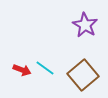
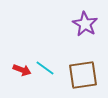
purple star: moved 1 px up
brown square: rotated 32 degrees clockwise
